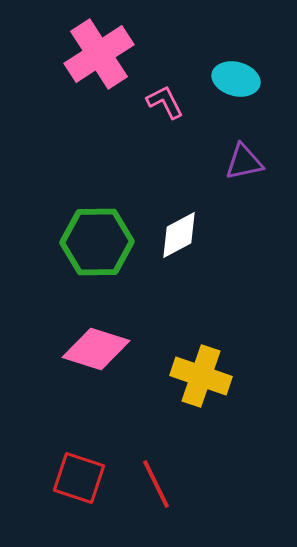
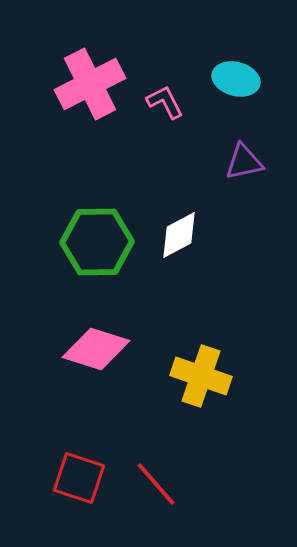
pink cross: moved 9 px left, 30 px down; rotated 6 degrees clockwise
red line: rotated 15 degrees counterclockwise
